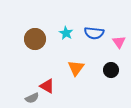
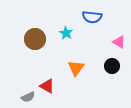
blue semicircle: moved 2 px left, 16 px up
pink triangle: rotated 24 degrees counterclockwise
black circle: moved 1 px right, 4 px up
gray semicircle: moved 4 px left, 1 px up
